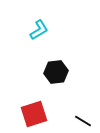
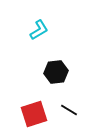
black line: moved 14 px left, 11 px up
